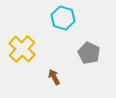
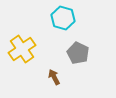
yellow cross: rotated 12 degrees clockwise
gray pentagon: moved 11 px left
